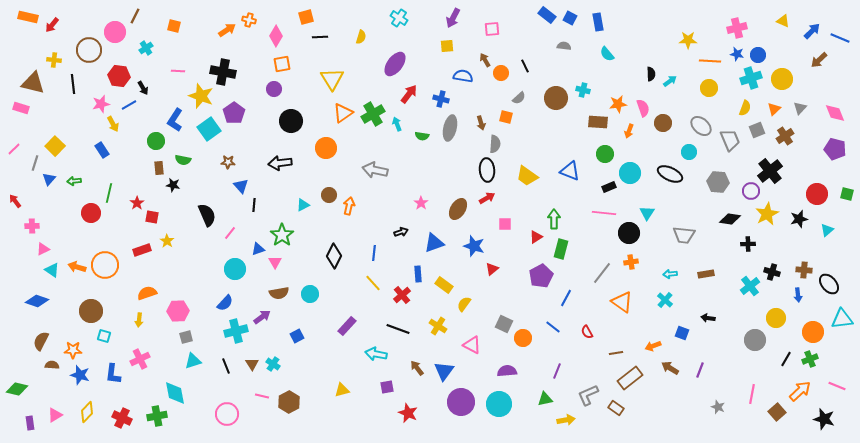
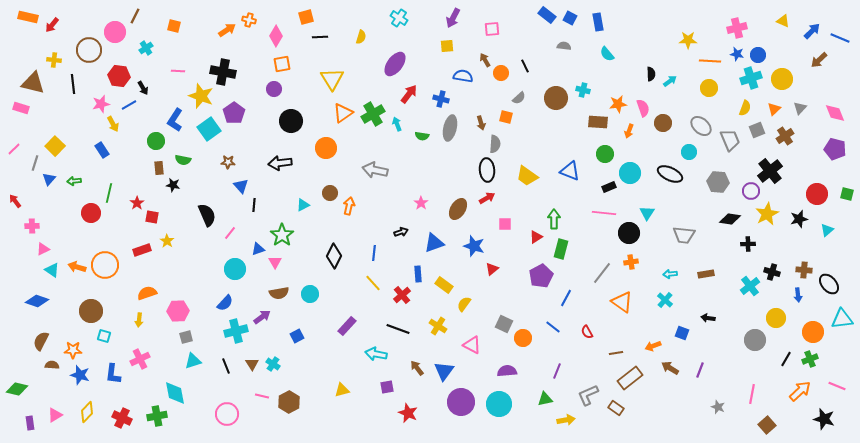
brown circle at (329, 195): moved 1 px right, 2 px up
brown square at (777, 412): moved 10 px left, 13 px down
